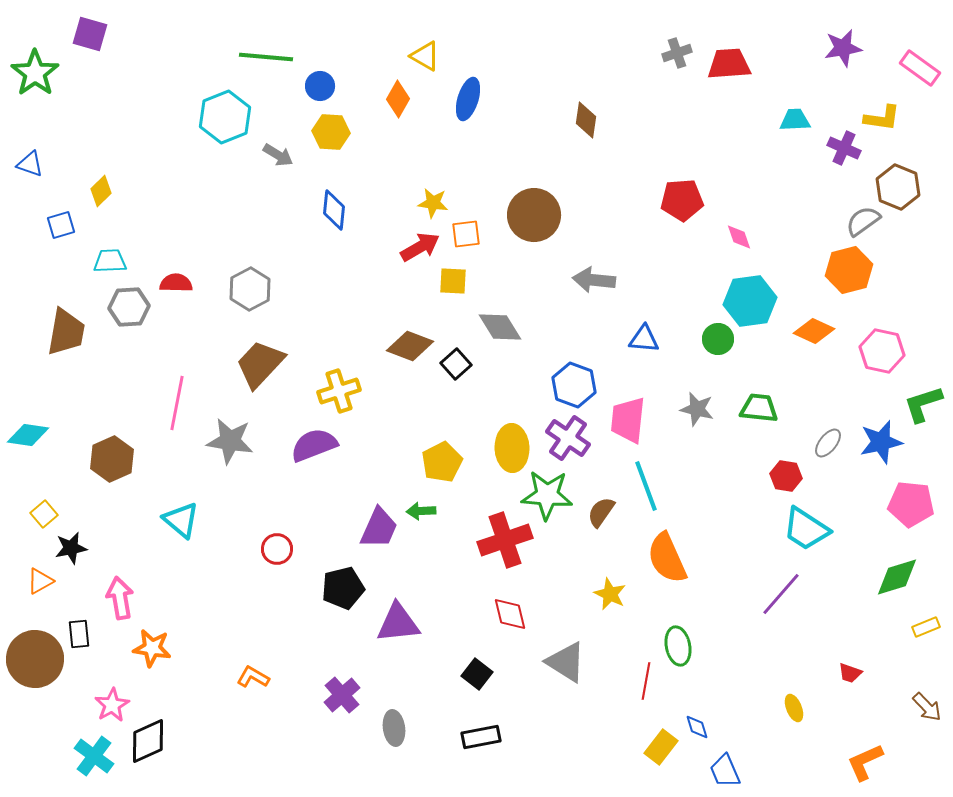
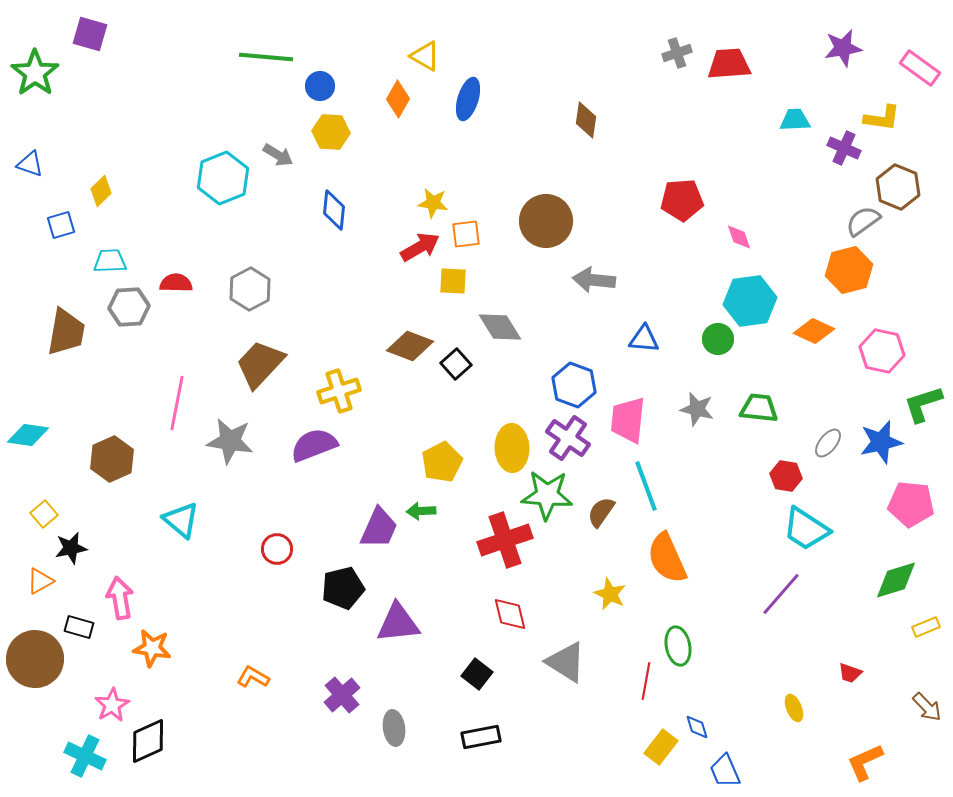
cyan hexagon at (225, 117): moved 2 px left, 61 px down
brown circle at (534, 215): moved 12 px right, 6 px down
green diamond at (897, 577): moved 1 px left, 3 px down
black rectangle at (79, 634): moved 7 px up; rotated 68 degrees counterclockwise
cyan cross at (94, 756): moved 9 px left; rotated 12 degrees counterclockwise
